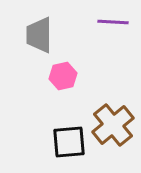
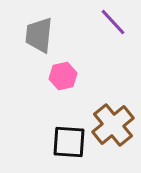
purple line: rotated 44 degrees clockwise
gray trapezoid: rotated 6 degrees clockwise
black square: rotated 9 degrees clockwise
